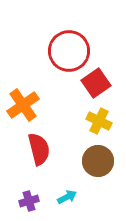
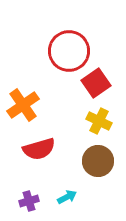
red semicircle: rotated 88 degrees clockwise
